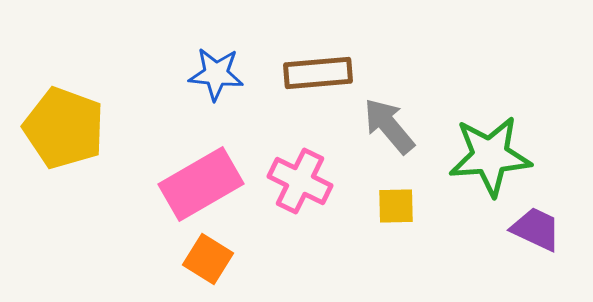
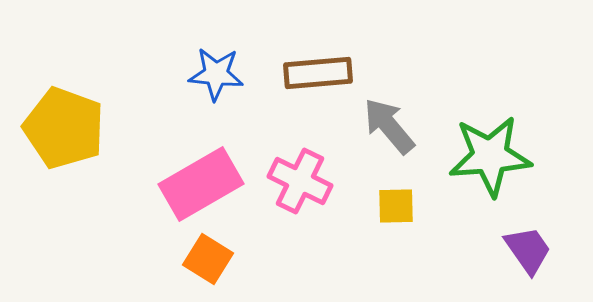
purple trapezoid: moved 8 px left, 21 px down; rotated 30 degrees clockwise
